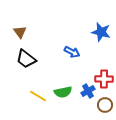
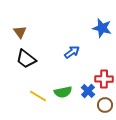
blue star: moved 1 px right, 4 px up
blue arrow: rotated 63 degrees counterclockwise
blue cross: rotated 16 degrees counterclockwise
